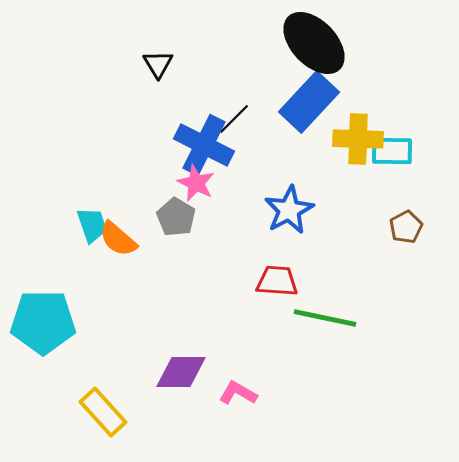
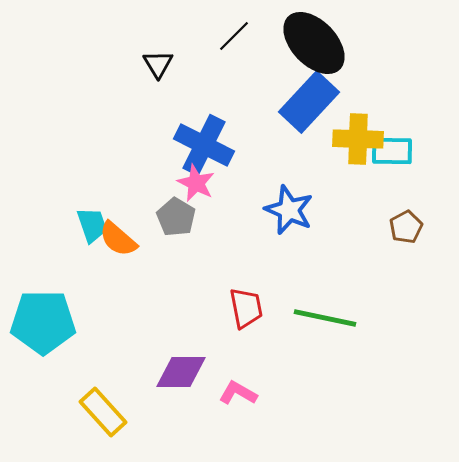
black line: moved 83 px up
blue star: rotated 21 degrees counterclockwise
red trapezoid: moved 31 px left, 27 px down; rotated 75 degrees clockwise
